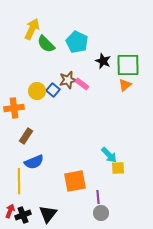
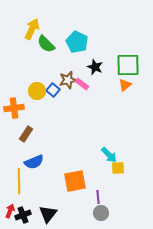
black star: moved 8 px left, 6 px down
brown rectangle: moved 2 px up
